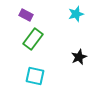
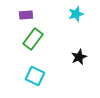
purple rectangle: rotated 32 degrees counterclockwise
cyan square: rotated 12 degrees clockwise
